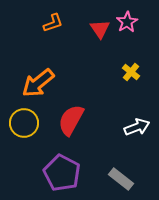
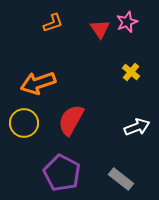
pink star: rotated 10 degrees clockwise
orange arrow: rotated 20 degrees clockwise
